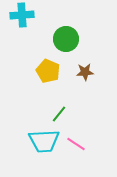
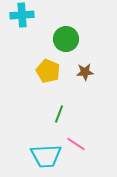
green line: rotated 18 degrees counterclockwise
cyan trapezoid: moved 2 px right, 15 px down
